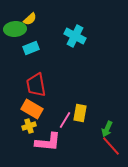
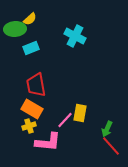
pink line: rotated 12 degrees clockwise
